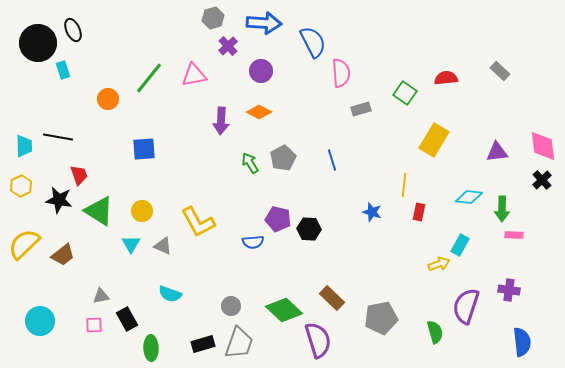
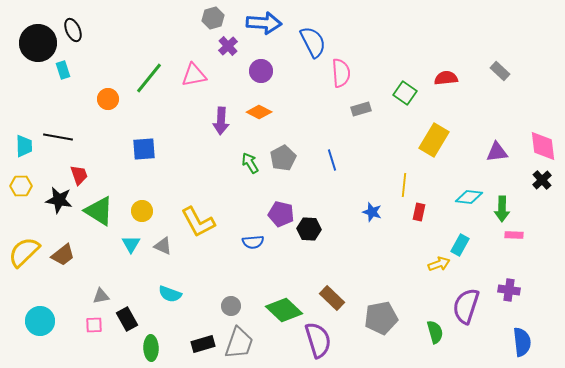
yellow hexagon at (21, 186): rotated 25 degrees clockwise
purple pentagon at (278, 219): moved 3 px right, 5 px up
yellow semicircle at (24, 244): moved 8 px down
